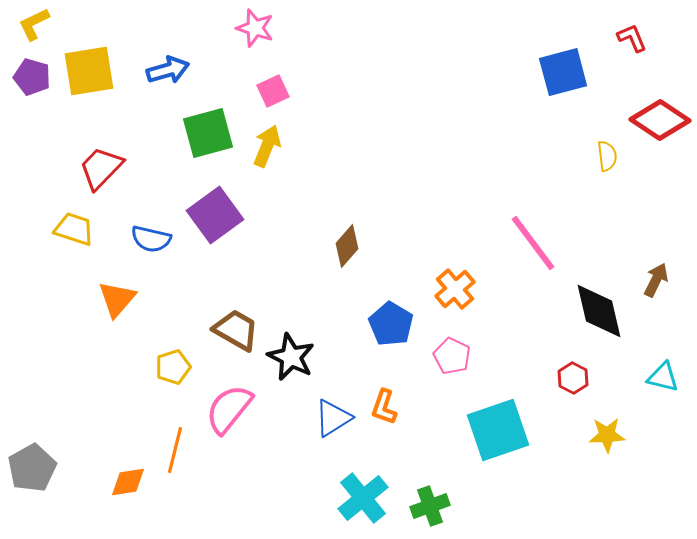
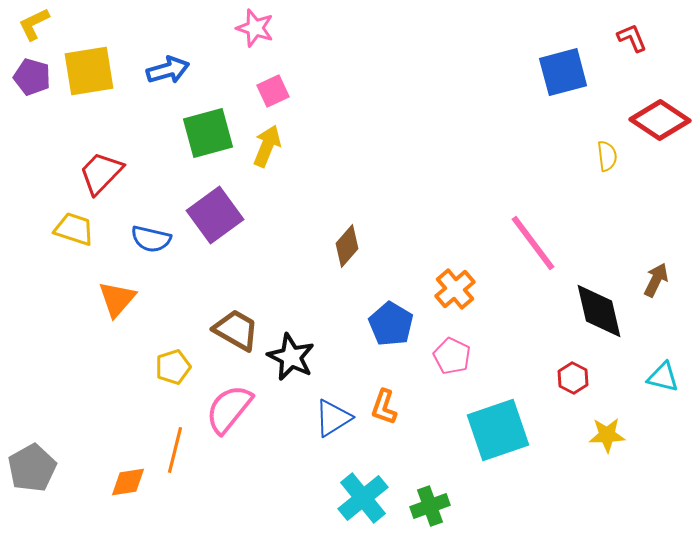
red trapezoid: moved 5 px down
